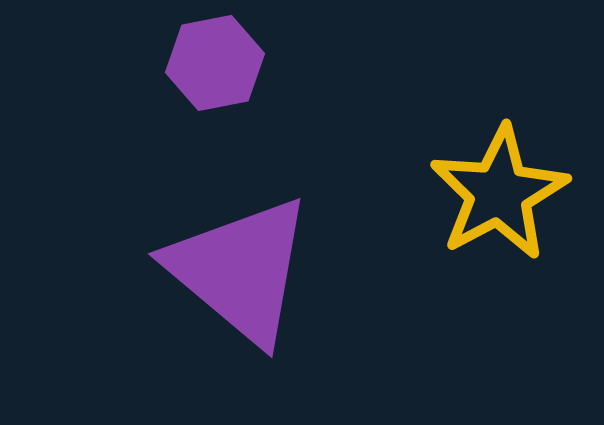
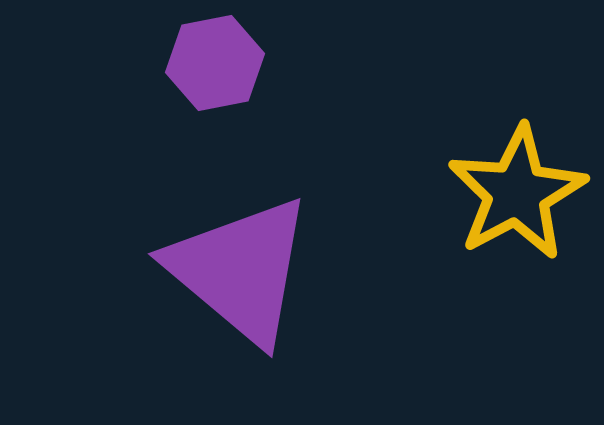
yellow star: moved 18 px right
